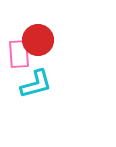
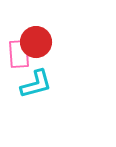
red circle: moved 2 px left, 2 px down
